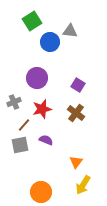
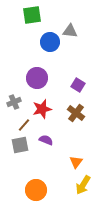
green square: moved 6 px up; rotated 24 degrees clockwise
orange circle: moved 5 px left, 2 px up
